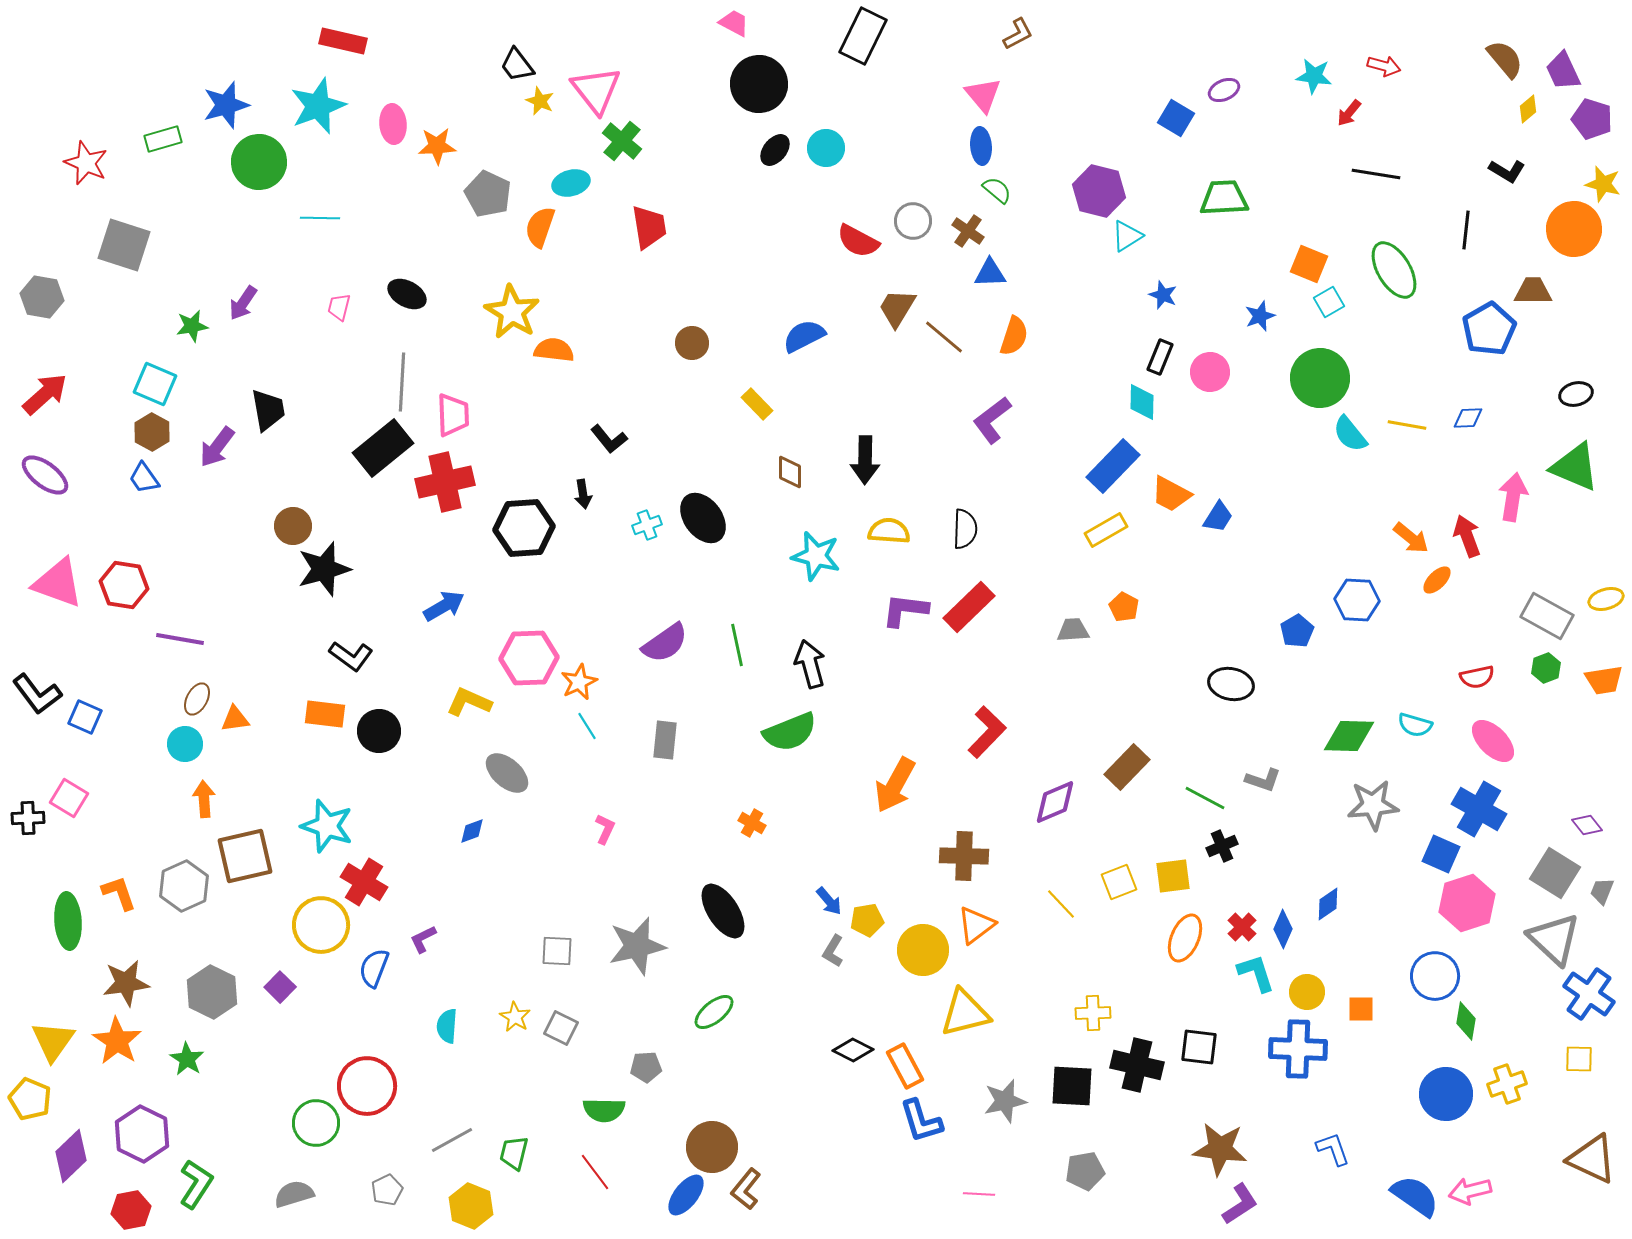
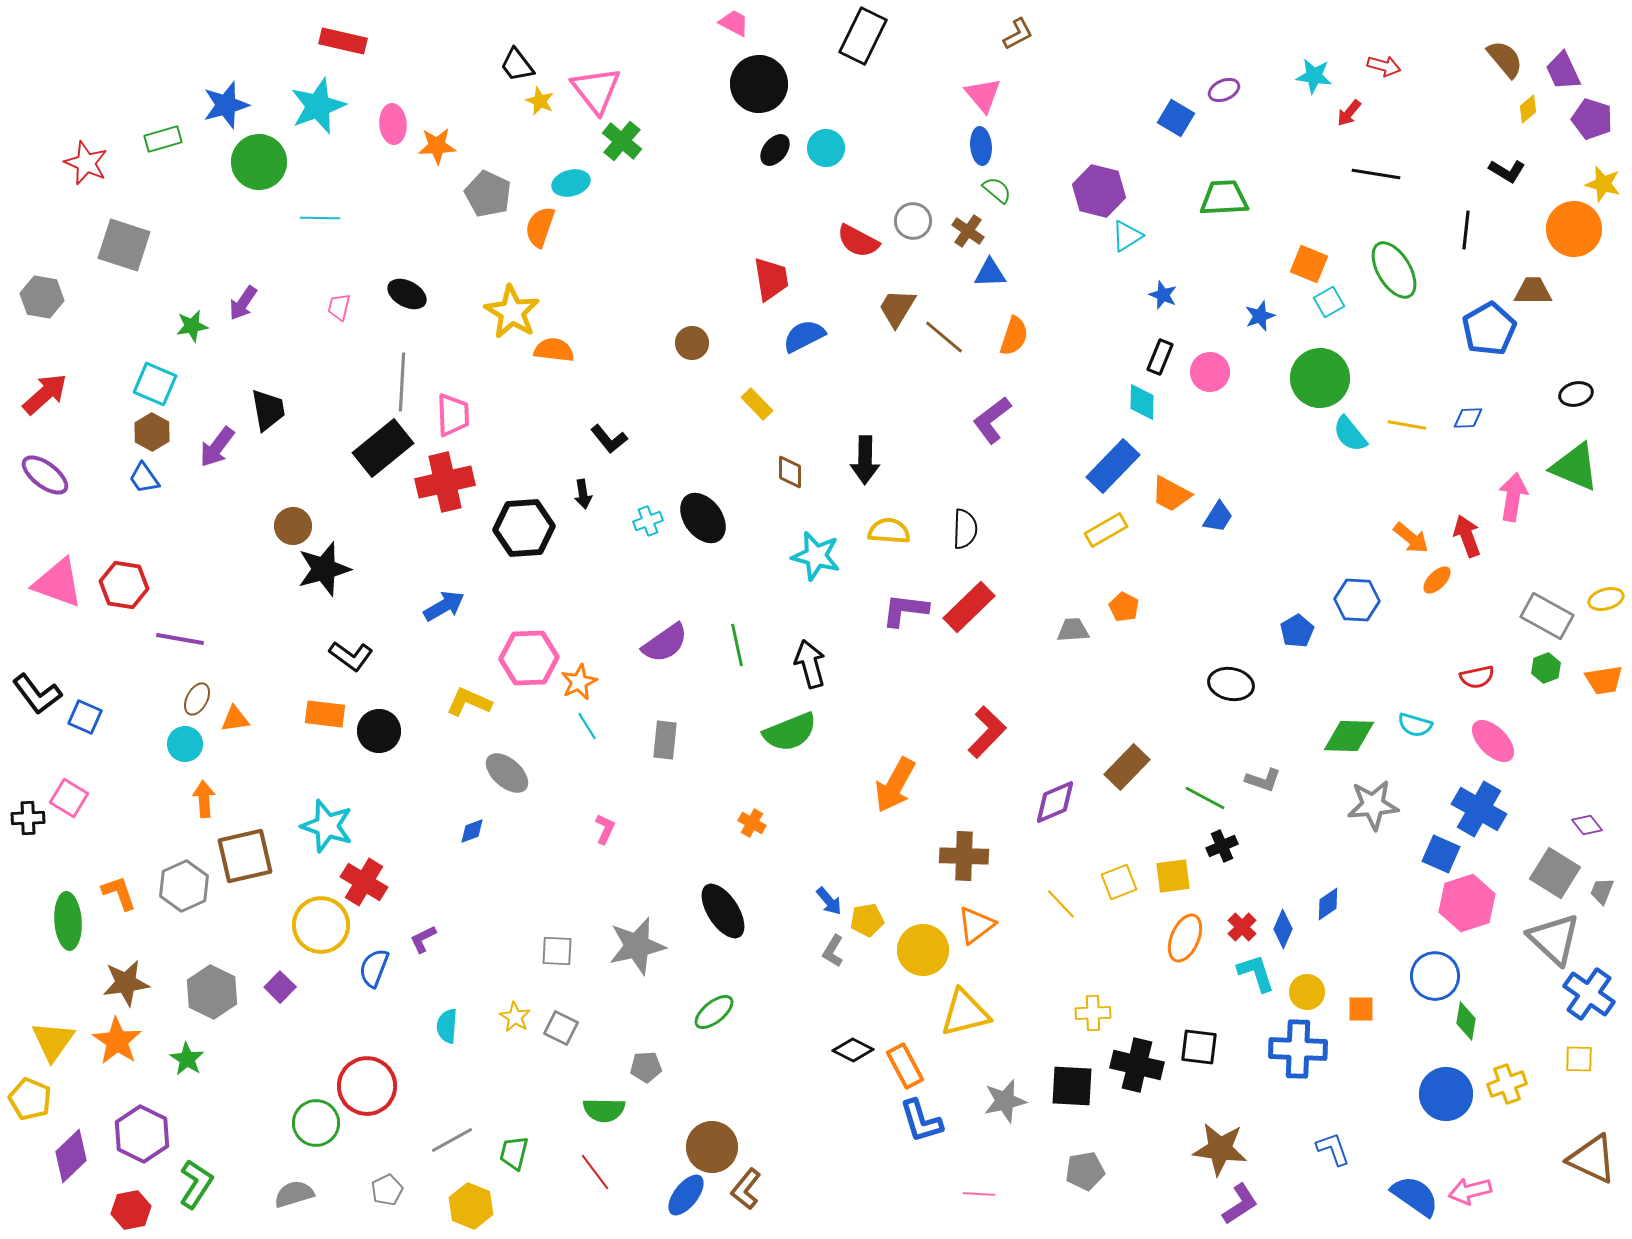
red trapezoid at (649, 227): moved 122 px right, 52 px down
cyan cross at (647, 525): moved 1 px right, 4 px up
